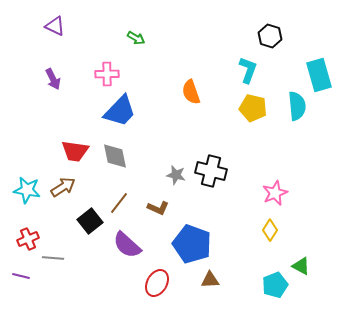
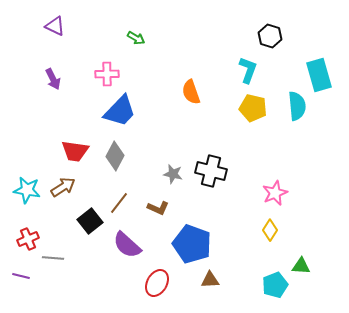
gray diamond: rotated 40 degrees clockwise
gray star: moved 3 px left, 1 px up
green triangle: rotated 24 degrees counterclockwise
